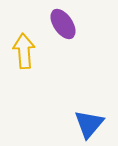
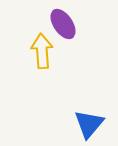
yellow arrow: moved 18 px right
